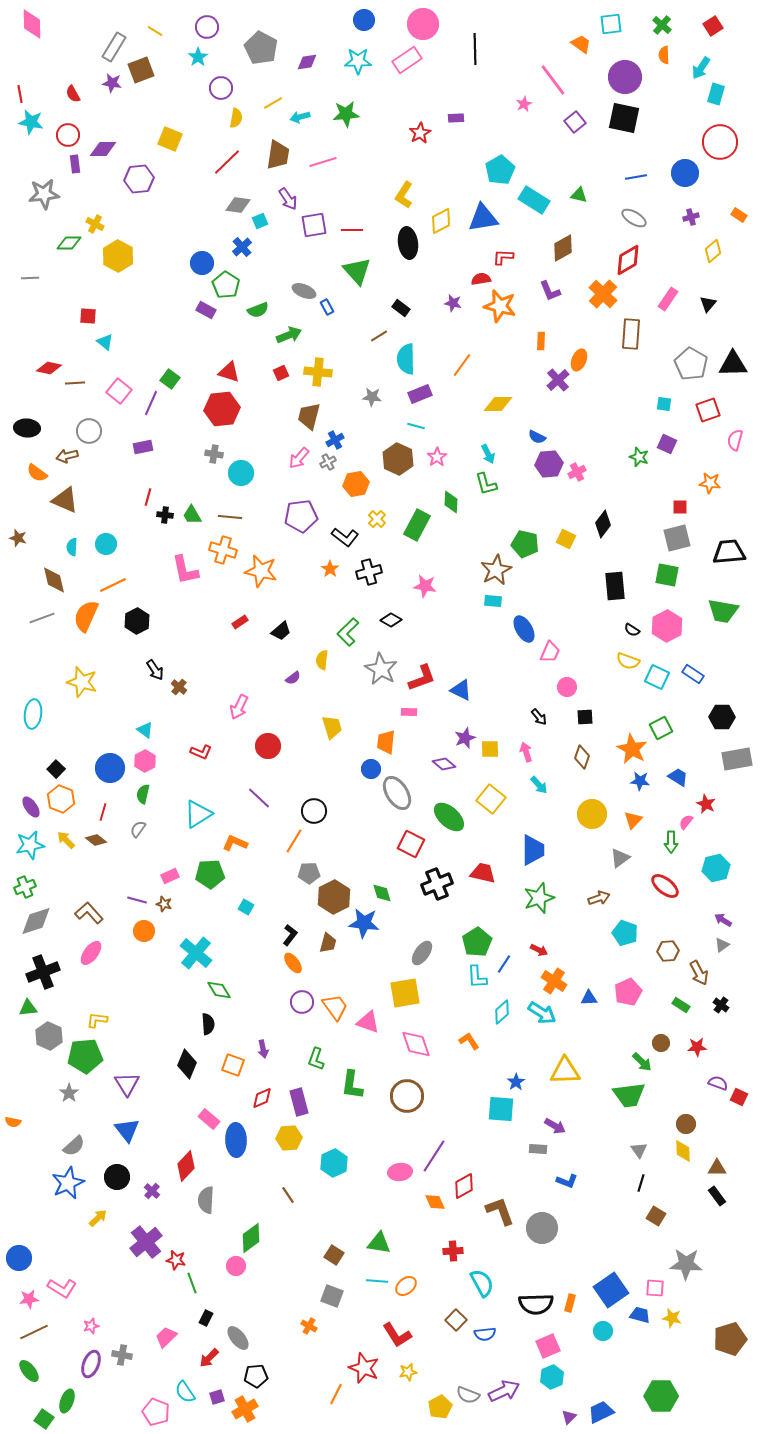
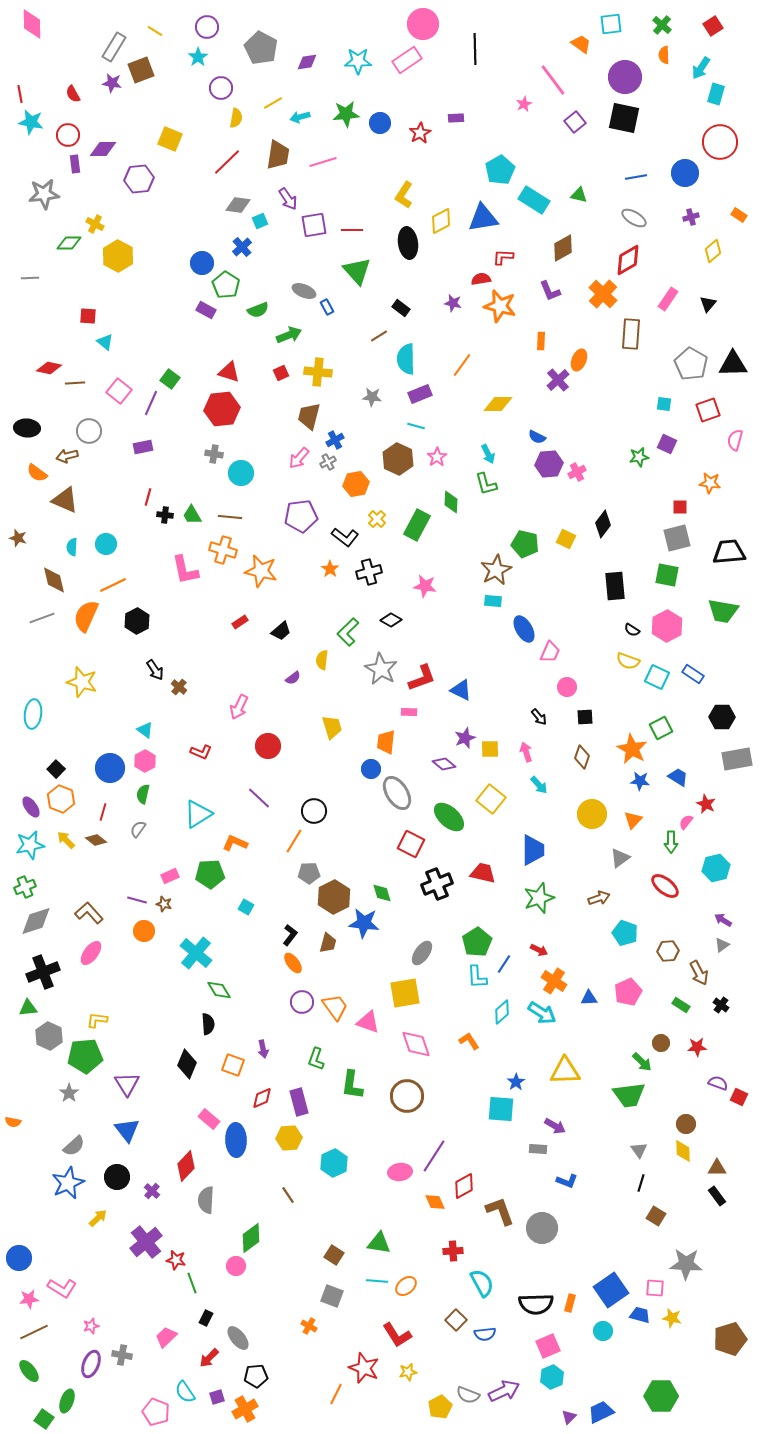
blue circle at (364, 20): moved 16 px right, 103 px down
green star at (639, 457): rotated 30 degrees counterclockwise
